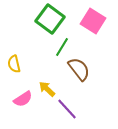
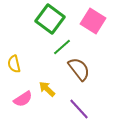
green line: rotated 18 degrees clockwise
purple line: moved 12 px right
